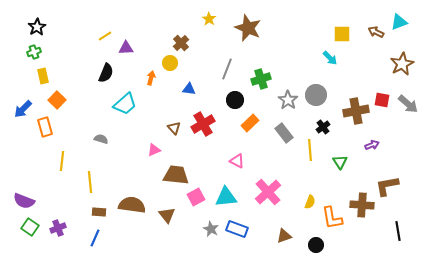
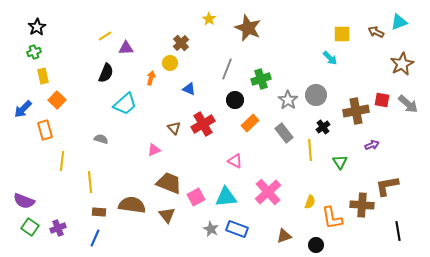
blue triangle at (189, 89): rotated 16 degrees clockwise
orange rectangle at (45, 127): moved 3 px down
pink triangle at (237, 161): moved 2 px left
brown trapezoid at (176, 175): moved 7 px left, 8 px down; rotated 16 degrees clockwise
